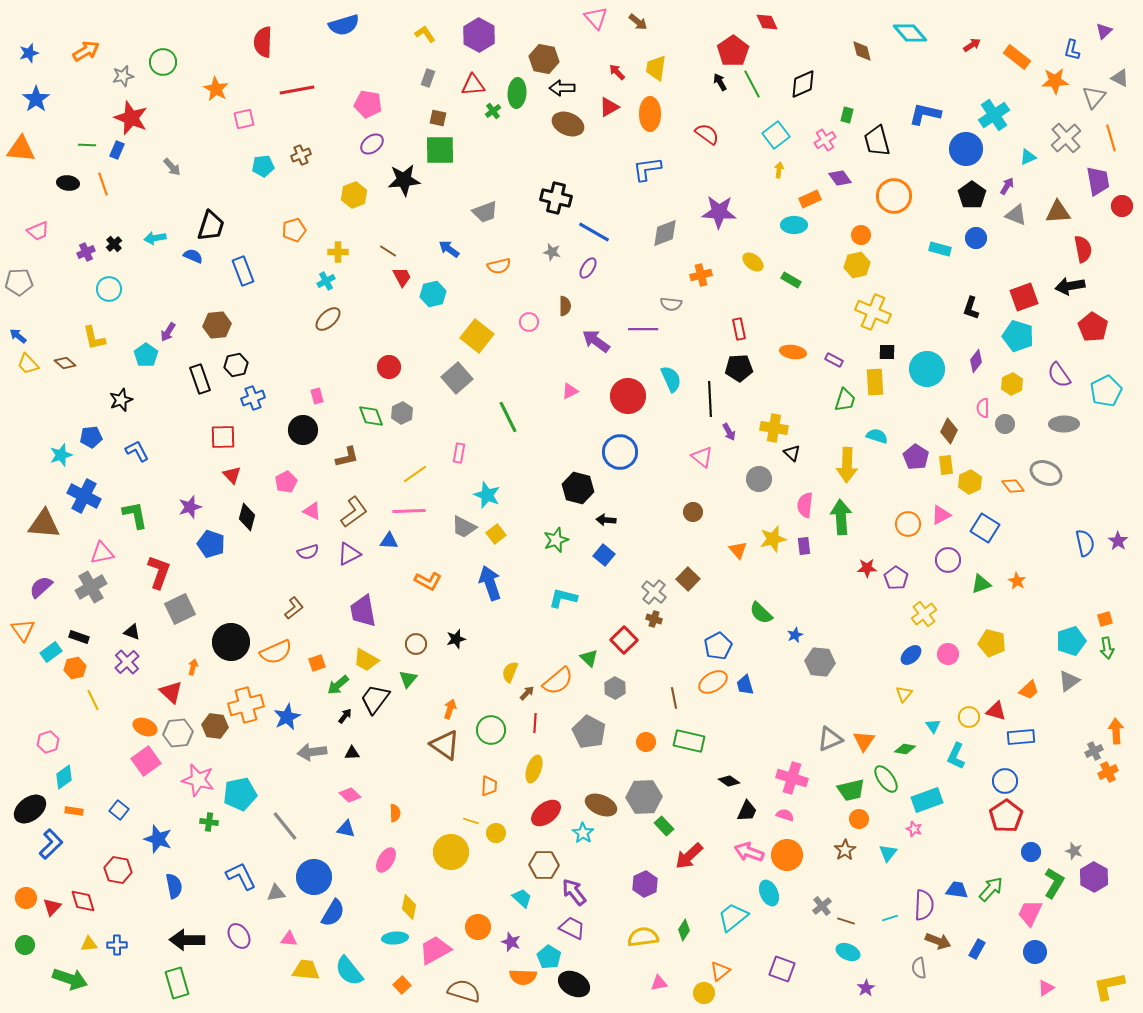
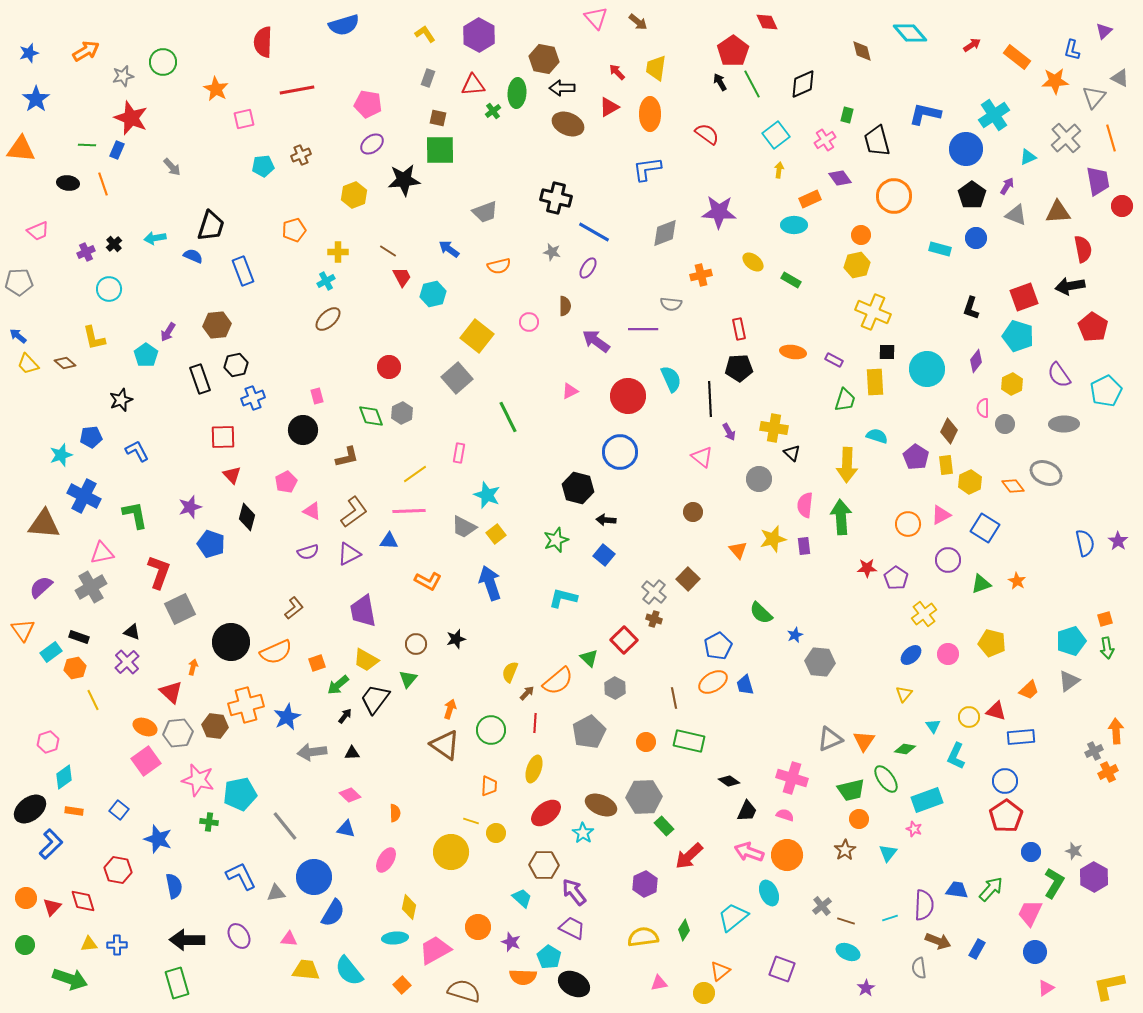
gray pentagon at (589, 732): rotated 16 degrees clockwise
